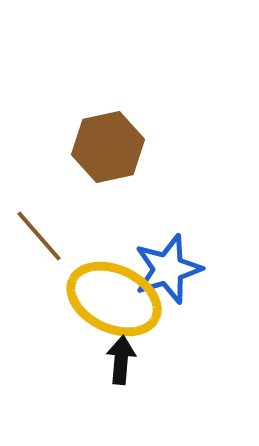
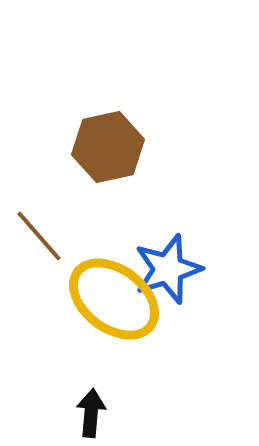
yellow ellipse: rotated 12 degrees clockwise
black arrow: moved 30 px left, 53 px down
